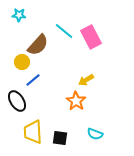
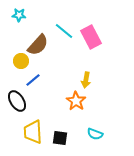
yellow circle: moved 1 px left, 1 px up
yellow arrow: rotated 49 degrees counterclockwise
